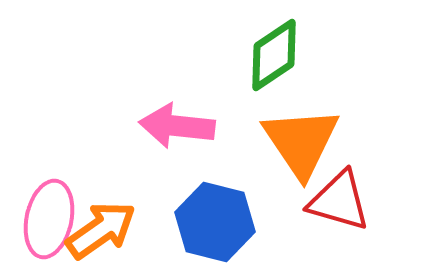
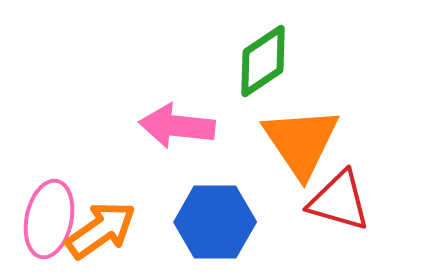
green diamond: moved 11 px left, 6 px down
blue hexagon: rotated 14 degrees counterclockwise
